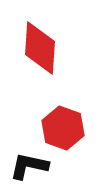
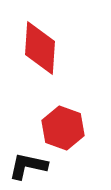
black L-shape: moved 1 px left
